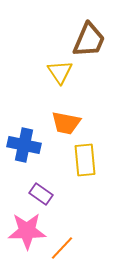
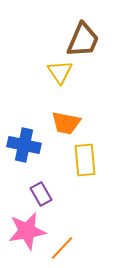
brown trapezoid: moved 6 px left
purple rectangle: rotated 25 degrees clockwise
pink star: rotated 9 degrees counterclockwise
